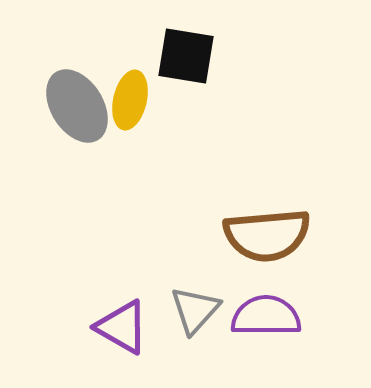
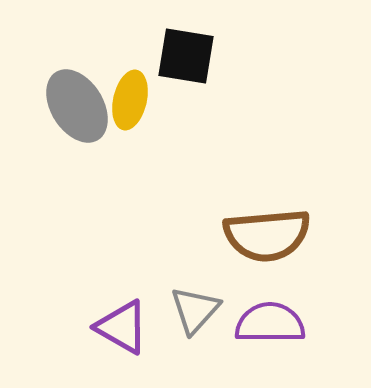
purple semicircle: moved 4 px right, 7 px down
